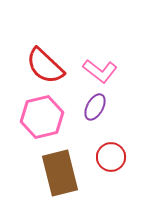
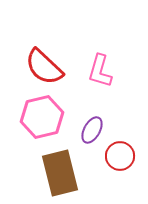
red semicircle: moved 1 px left, 1 px down
pink L-shape: rotated 68 degrees clockwise
purple ellipse: moved 3 px left, 23 px down
red circle: moved 9 px right, 1 px up
